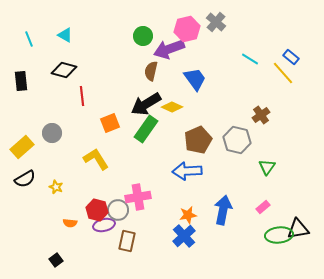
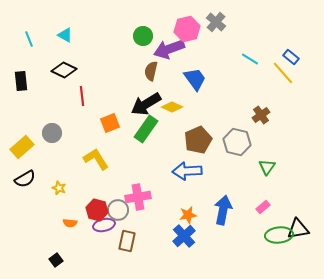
black diamond at (64, 70): rotated 10 degrees clockwise
gray hexagon at (237, 140): moved 2 px down
yellow star at (56, 187): moved 3 px right, 1 px down
